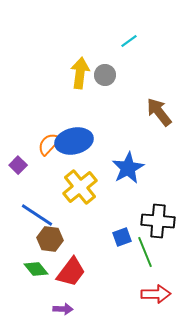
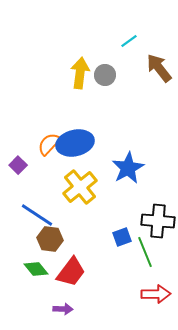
brown arrow: moved 44 px up
blue ellipse: moved 1 px right, 2 px down
